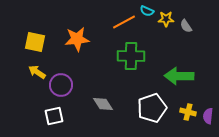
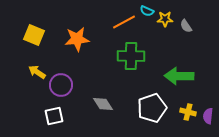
yellow star: moved 1 px left
yellow square: moved 1 px left, 7 px up; rotated 10 degrees clockwise
